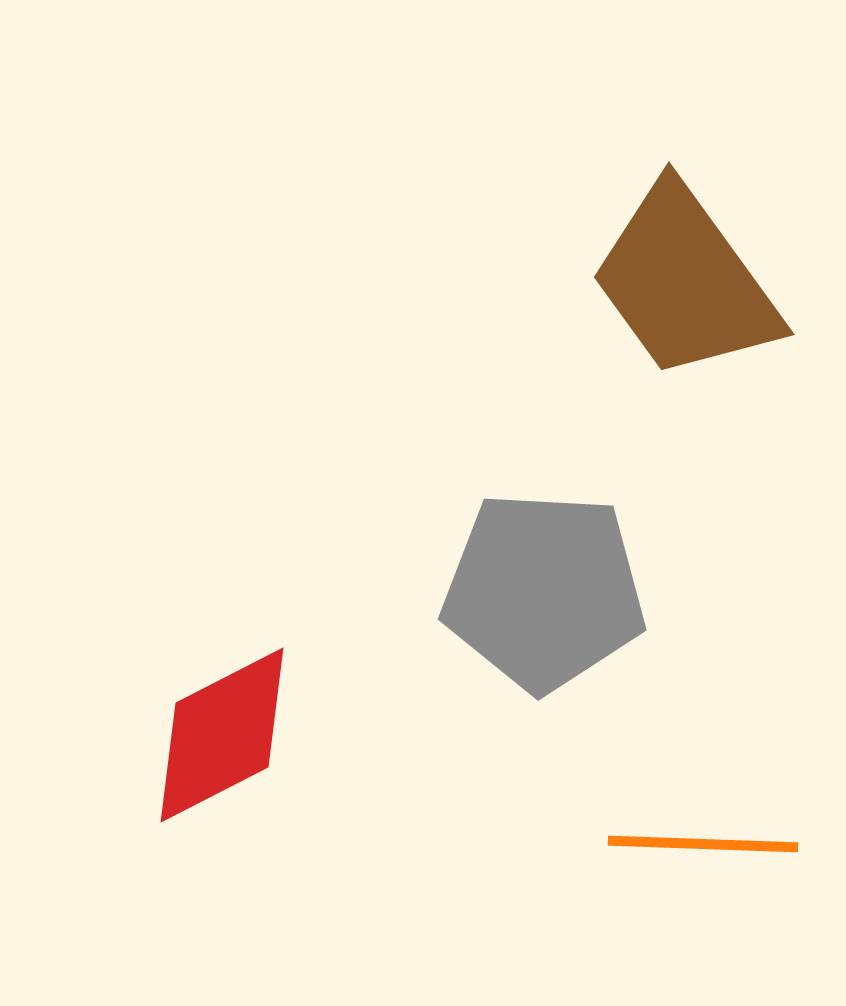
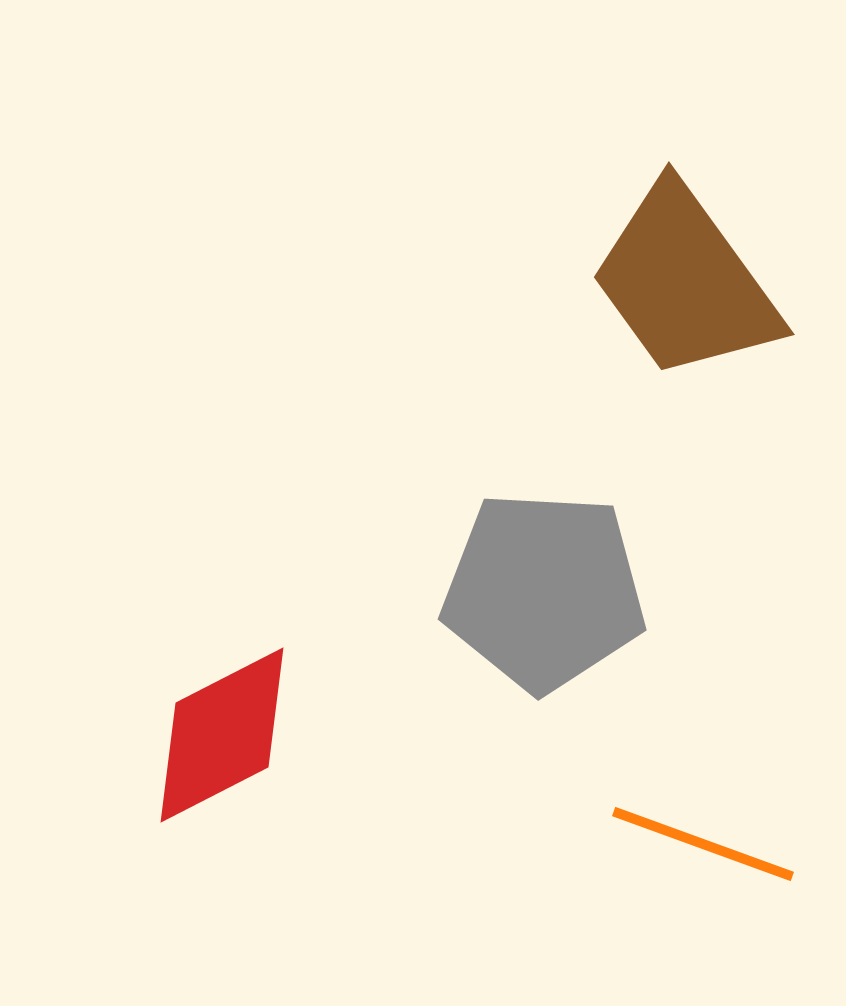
orange line: rotated 18 degrees clockwise
